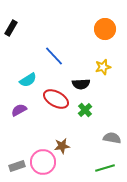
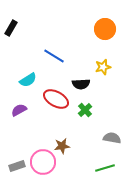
blue line: rotated 15 degrees counterclockwise
